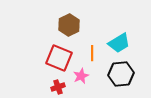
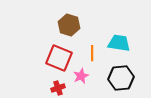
brown hexagon: rotated 15 degrees counterclockwise
cyan trapezoid: rotated 140 degrees counterclockwise
black hexagon: moved 4 px down
red cross: moved 1 px down
